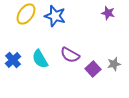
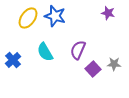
yellow ellipse: moved 2 px right, 4 px down
purple semicircle: moved 8 px right, 5 px up; rotated 84 degrees clockwise
cyan semicircle: moved 5 px right, 7 px up
gray star: rotated 16 degrees clockwise
